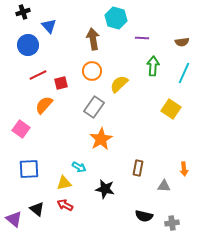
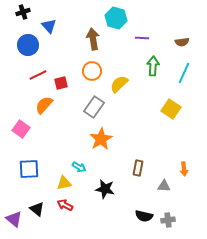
gray cross: moved 4 px left, 3 px up
